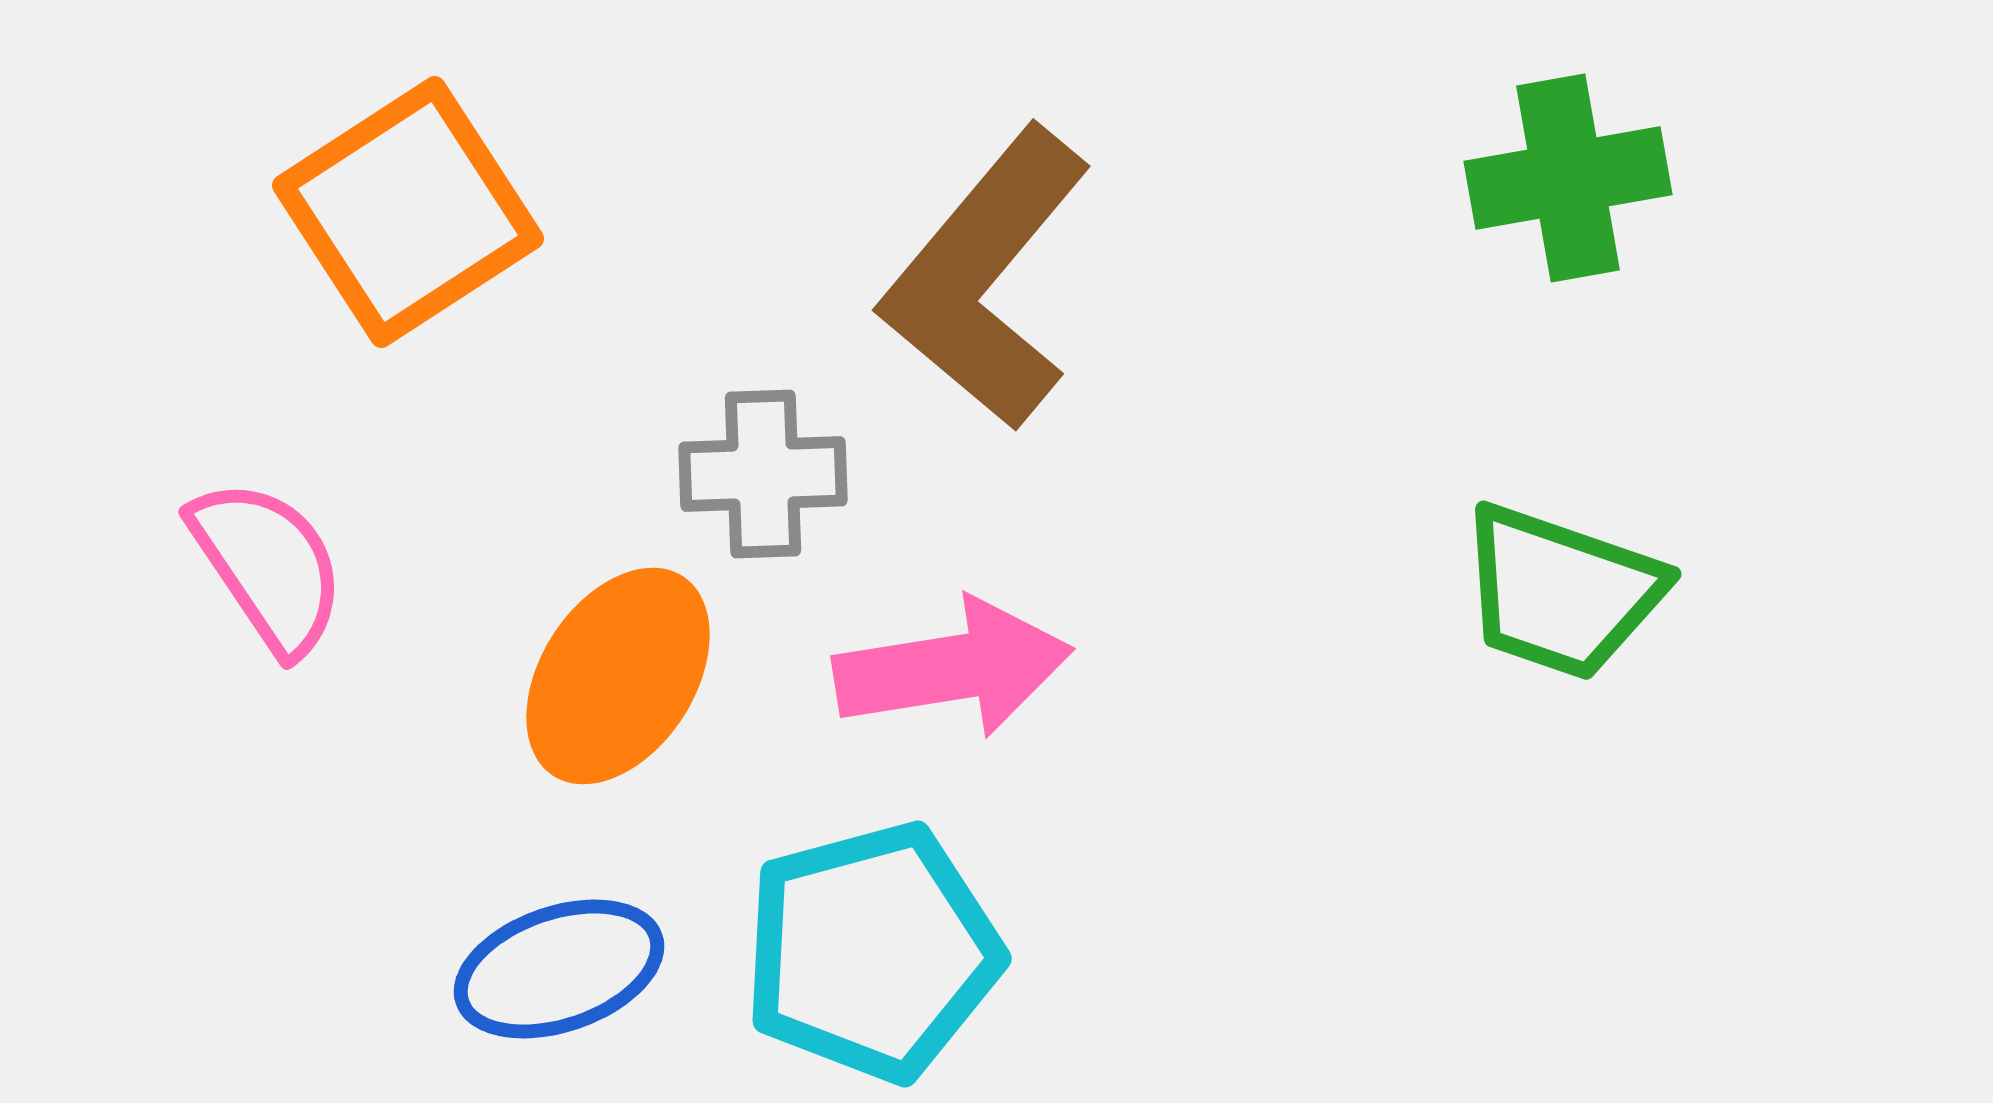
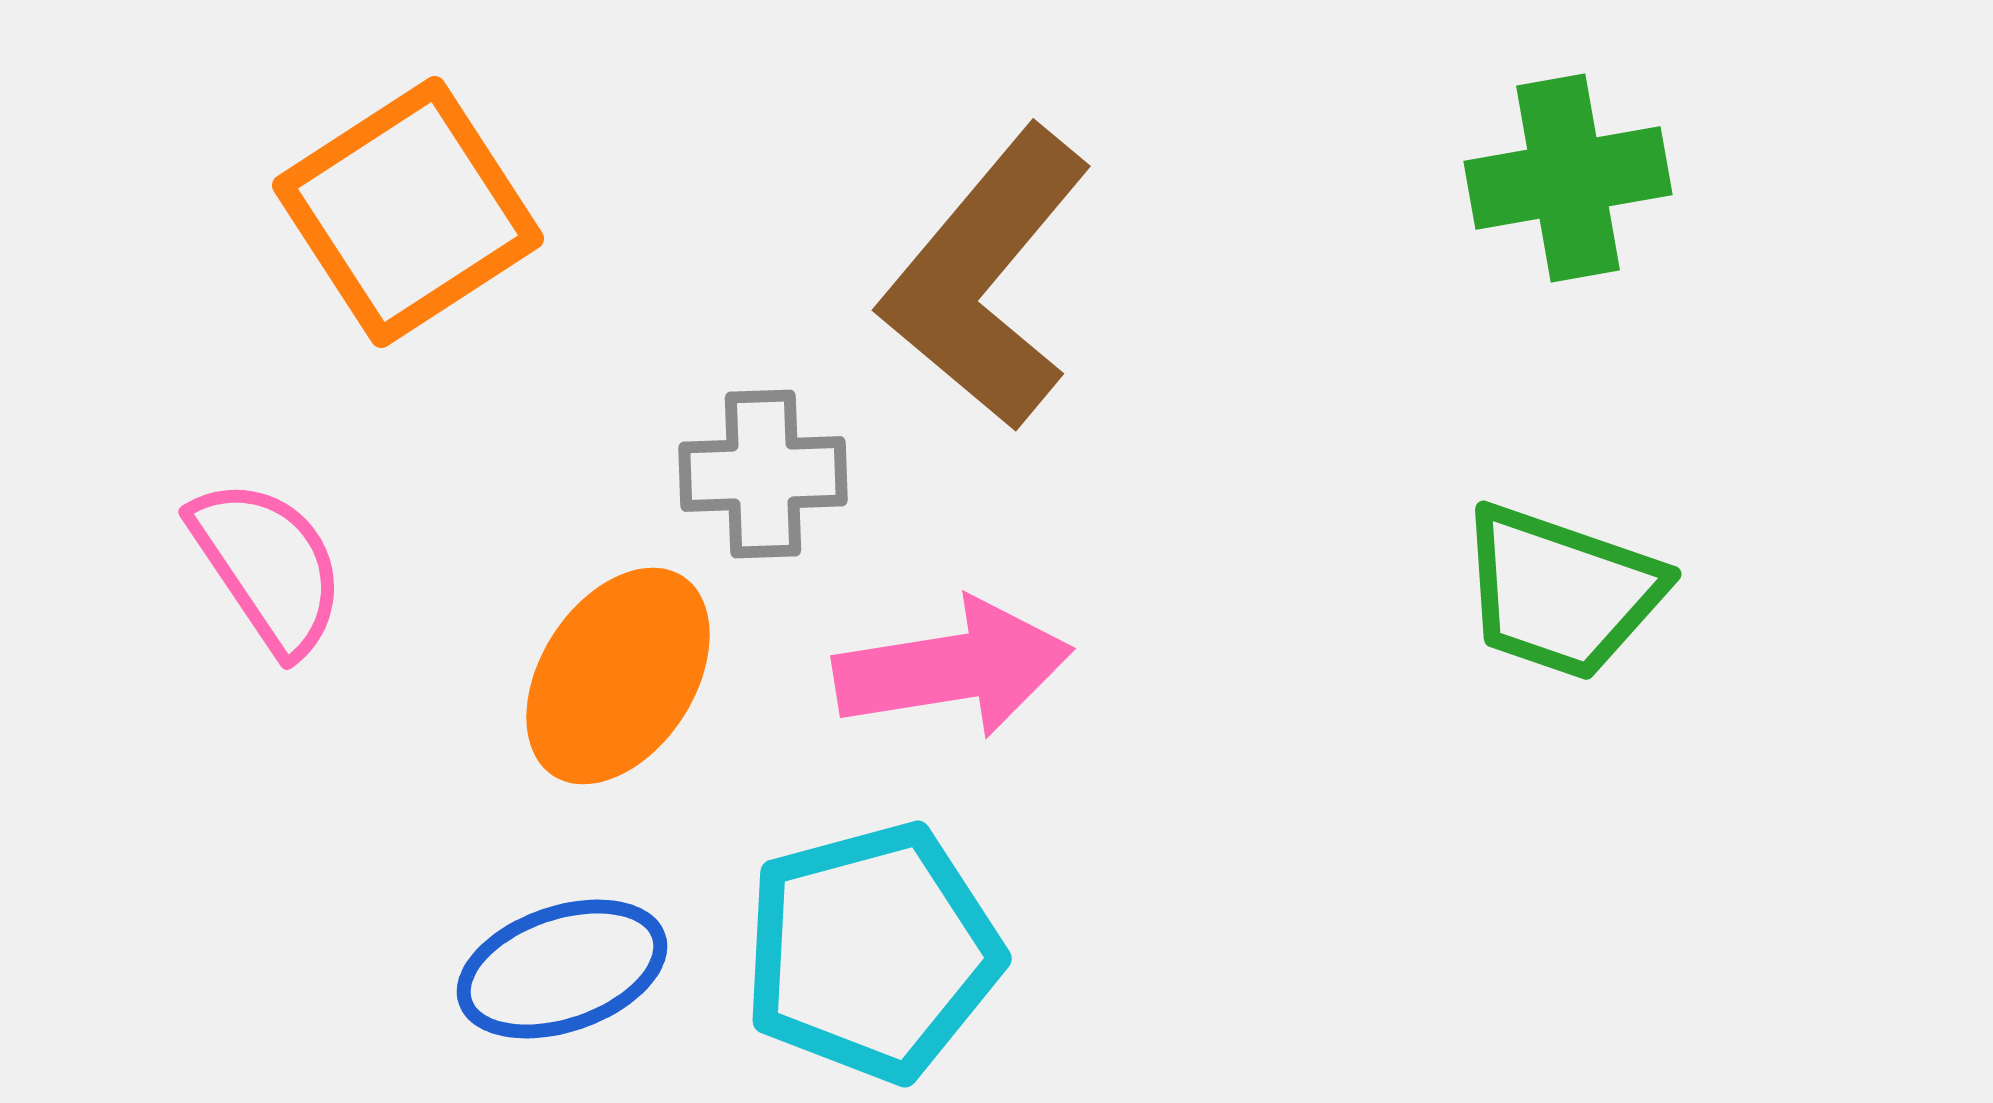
blue ellipse: moved 3 px right
